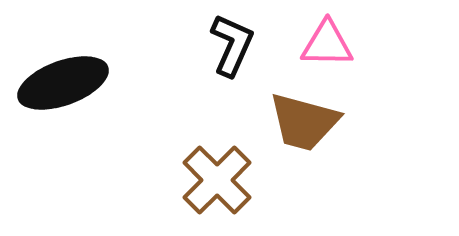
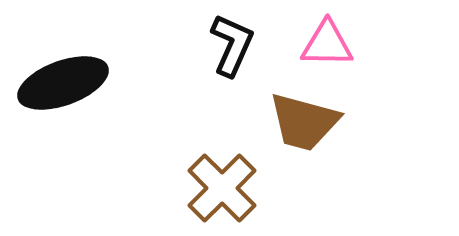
brown cross: moved 5 px right, 8 px down
